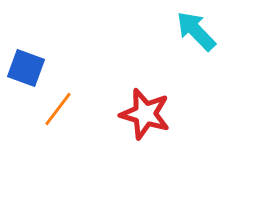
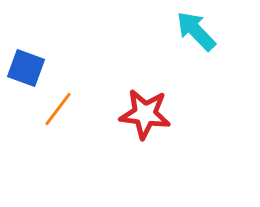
red star: rotated 9 degrees counterclockwise
